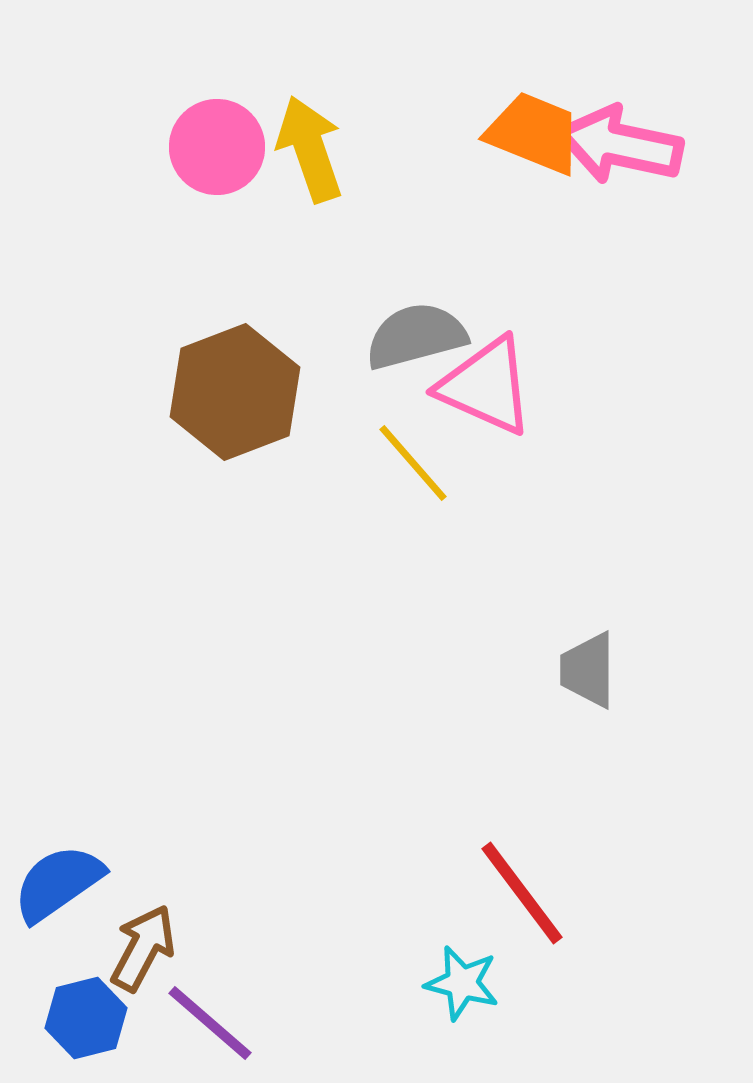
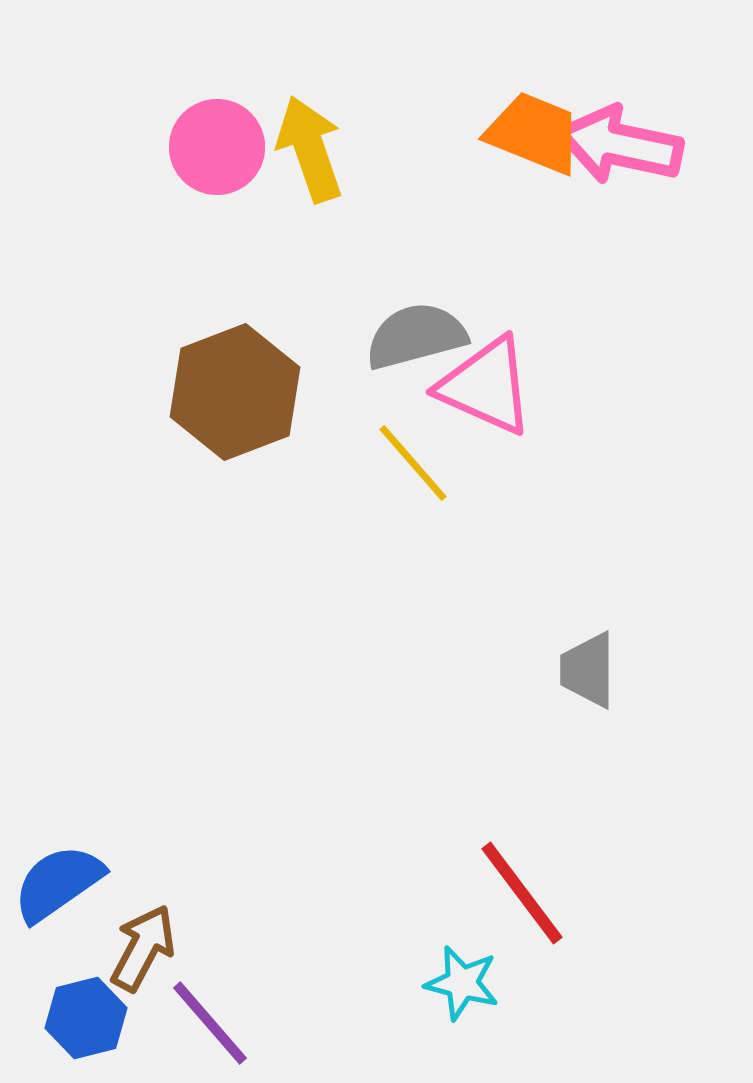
purple line: rotated 8 degrees clockwise
